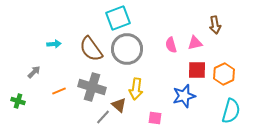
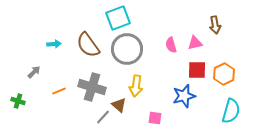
brown semicircle: moved 3 px left, 4 px up
yellow arrow: moved 3 px up
